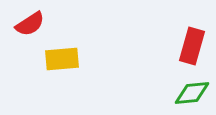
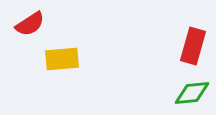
red rectangle: moved 1 px right
